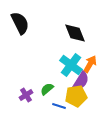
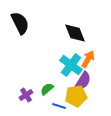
orange arrow: moved 2 px left, 5 px up
purple semicircle: moved 2 px right
